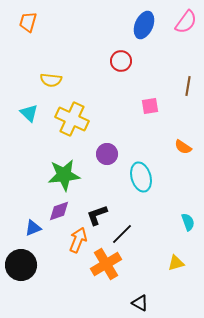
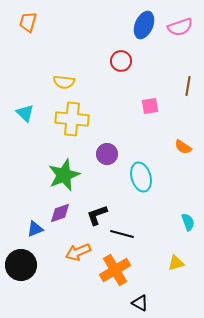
pink semicircle: moved 6 px left, 5 px down; rotated 35 degrees clockwise
yellow semicircle: moved 13 px right, 2 px down
cyan triangle: moved 4 px left
yellow cross: rotated 20 degrees counterclockwise
green star: rotated 16 degrees counterclockwise
purple diamond: moved 1 px right, 2 px down
blue triangle: moved 2 px right, 1 px down
black line: rotated 60 degrees clockwise
orange arrow: moved 12 px down; rotated 135 degrees counterclockwise
orange cross: moved 9 px right, 6 px down
